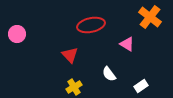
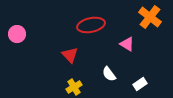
white rectangle: moved 1 px left, 2 px up
